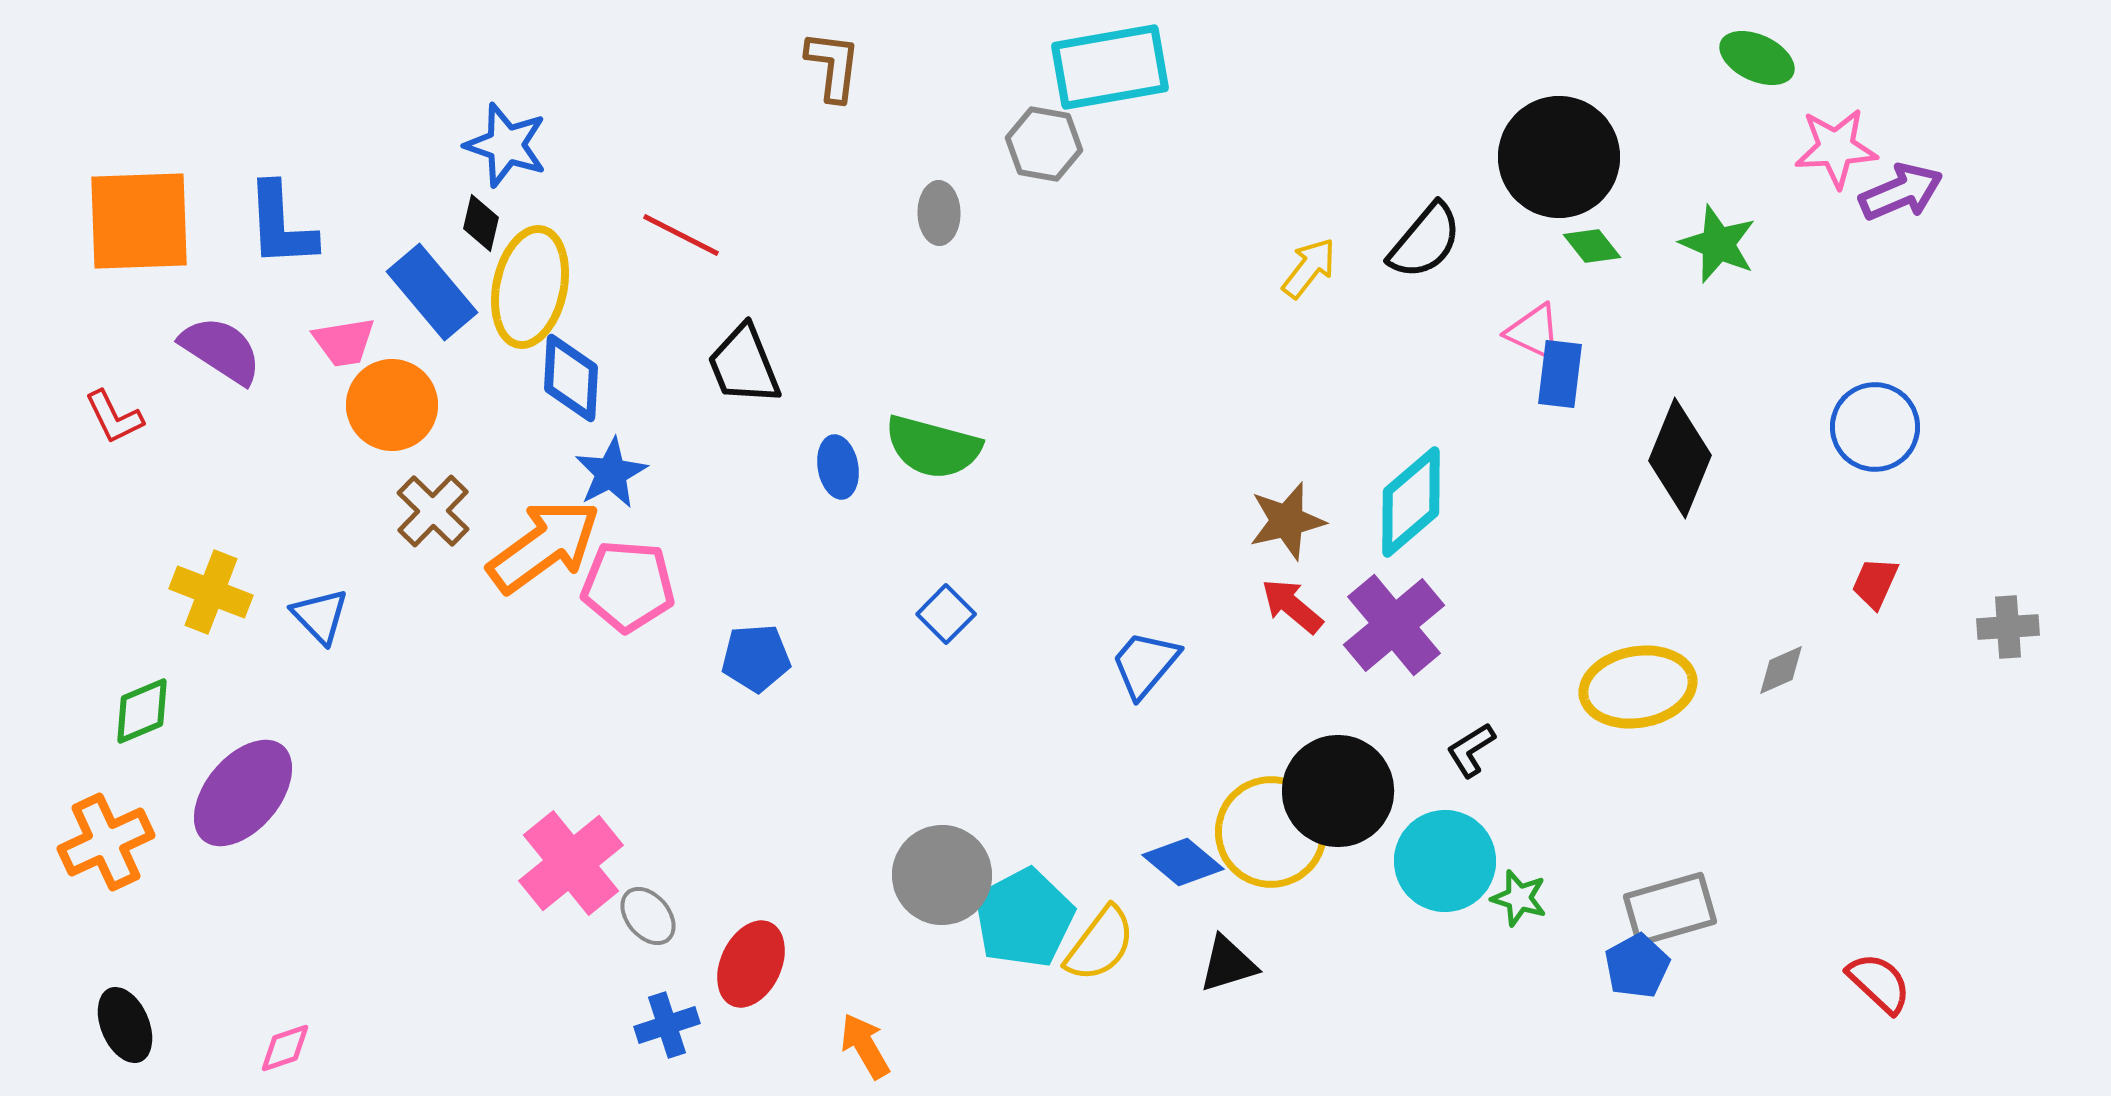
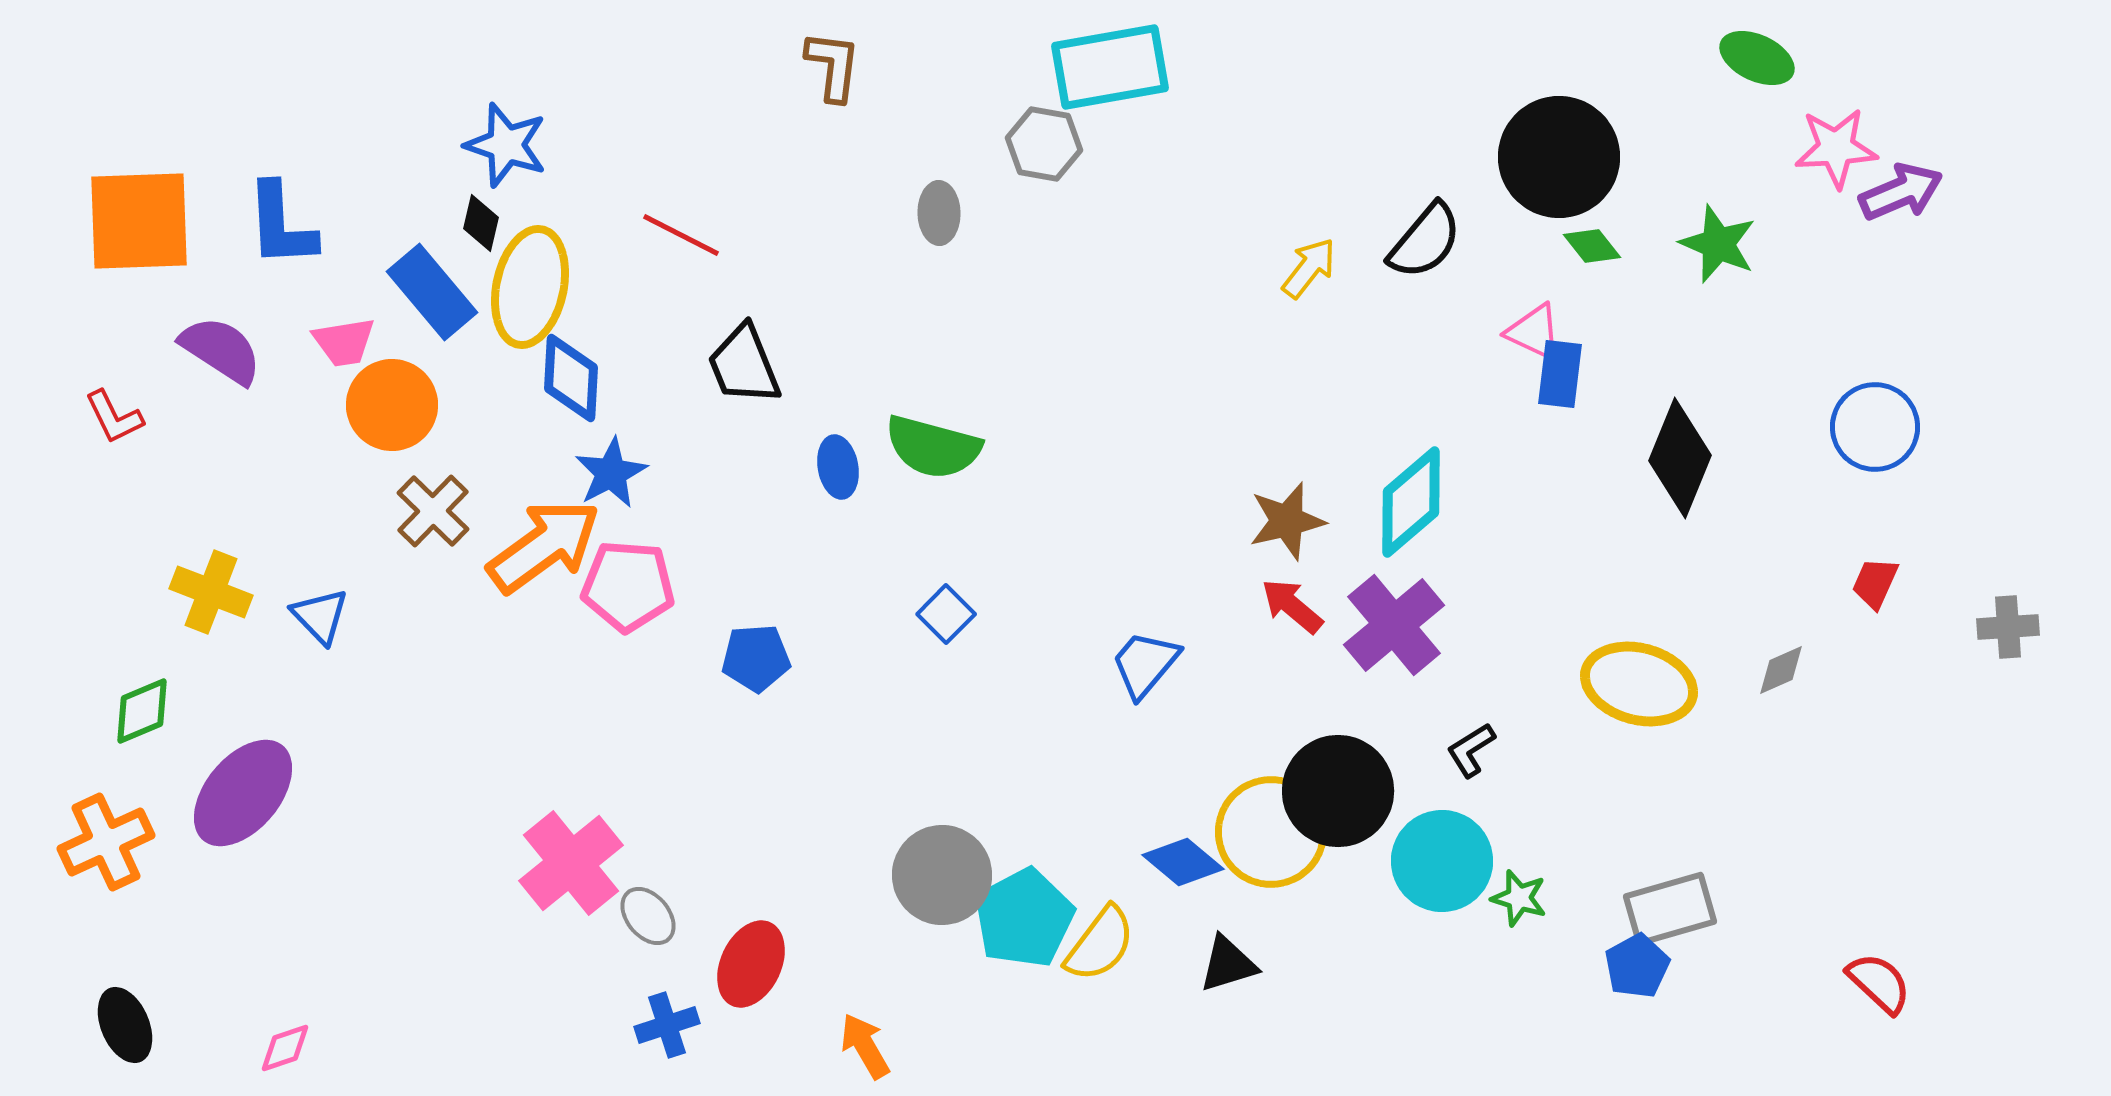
yellow ellipse at (1638, 687): moved 1 px right, 3 px up; rotated 25 degrees clockwise
cyan circle at (1445, 861): moved 3 px left
